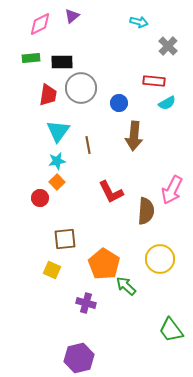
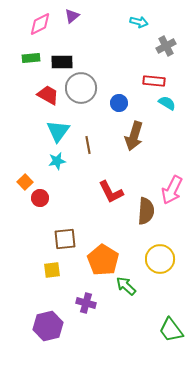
gray cross: moved 2 px left; rotated 18 degrees clockwise
red trapezoid: rotated 70 degrees counterclockwise
cyan semicircle: rotated 120 degrees counterclockwise
brown arrow: rotated 12 degrees clockwise
orange square: moved 32 px left
orange pentagon: moved 1 px left, 4 px up
yellow square: rotated 30 degrees counterclockwise
purple hexagon: moved 31 px left, 32 px up
